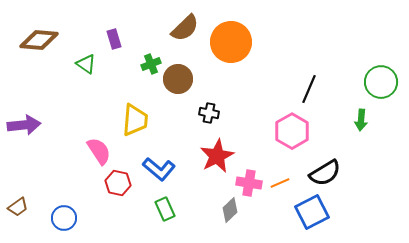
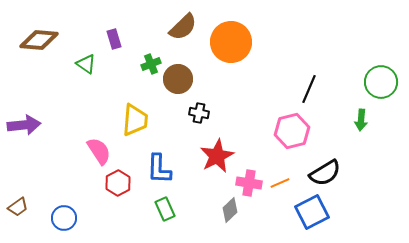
brown semicircle: moved 2 px left, 1 px up
black cross: moved 10 px left
pink hexagon: rotated 16 degrees clockwise
blue L-shape: rotated 52 degrees clockwise
red hexagon: rotated 20 degrees clockwise
